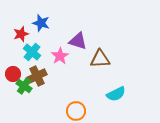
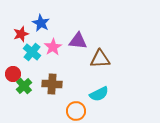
blue star: rotated 12 degrees clockwise
purple triangle: rotated 12 degrees counterclockwise
pink star: moved 7 px left, 9 px up
brown cross: moved 15 px right, 8 px down; rotated 30 degrees clockwise
green cross: rotated 14 degrees clockwise
cyan semicircle: moved 17 px left
